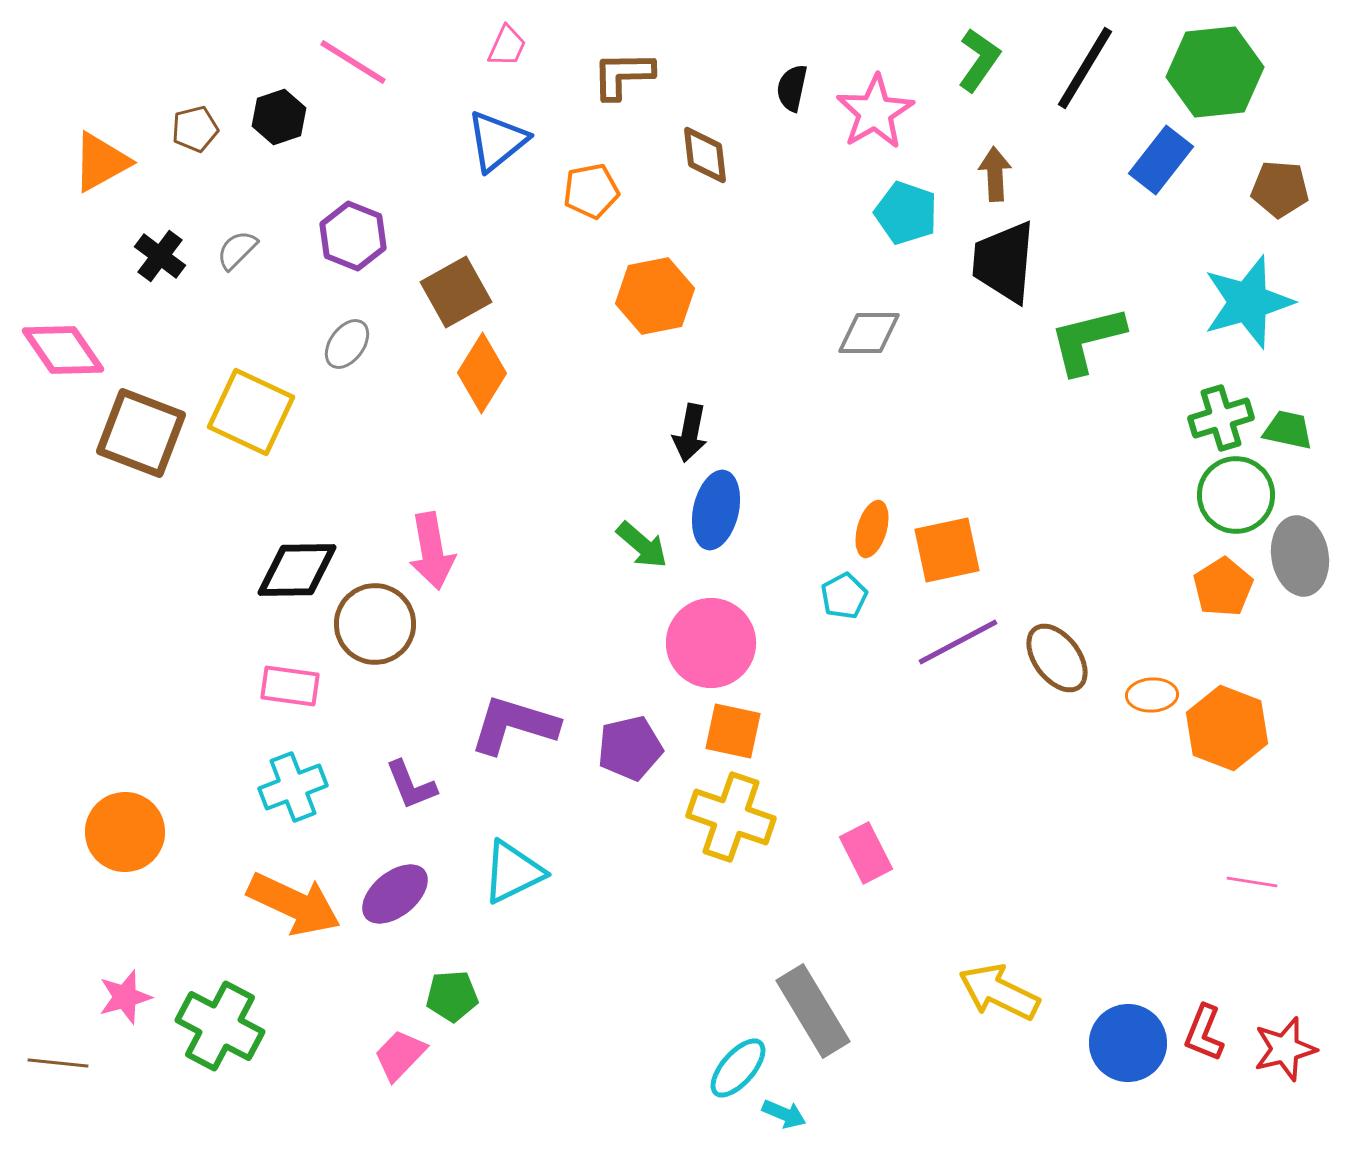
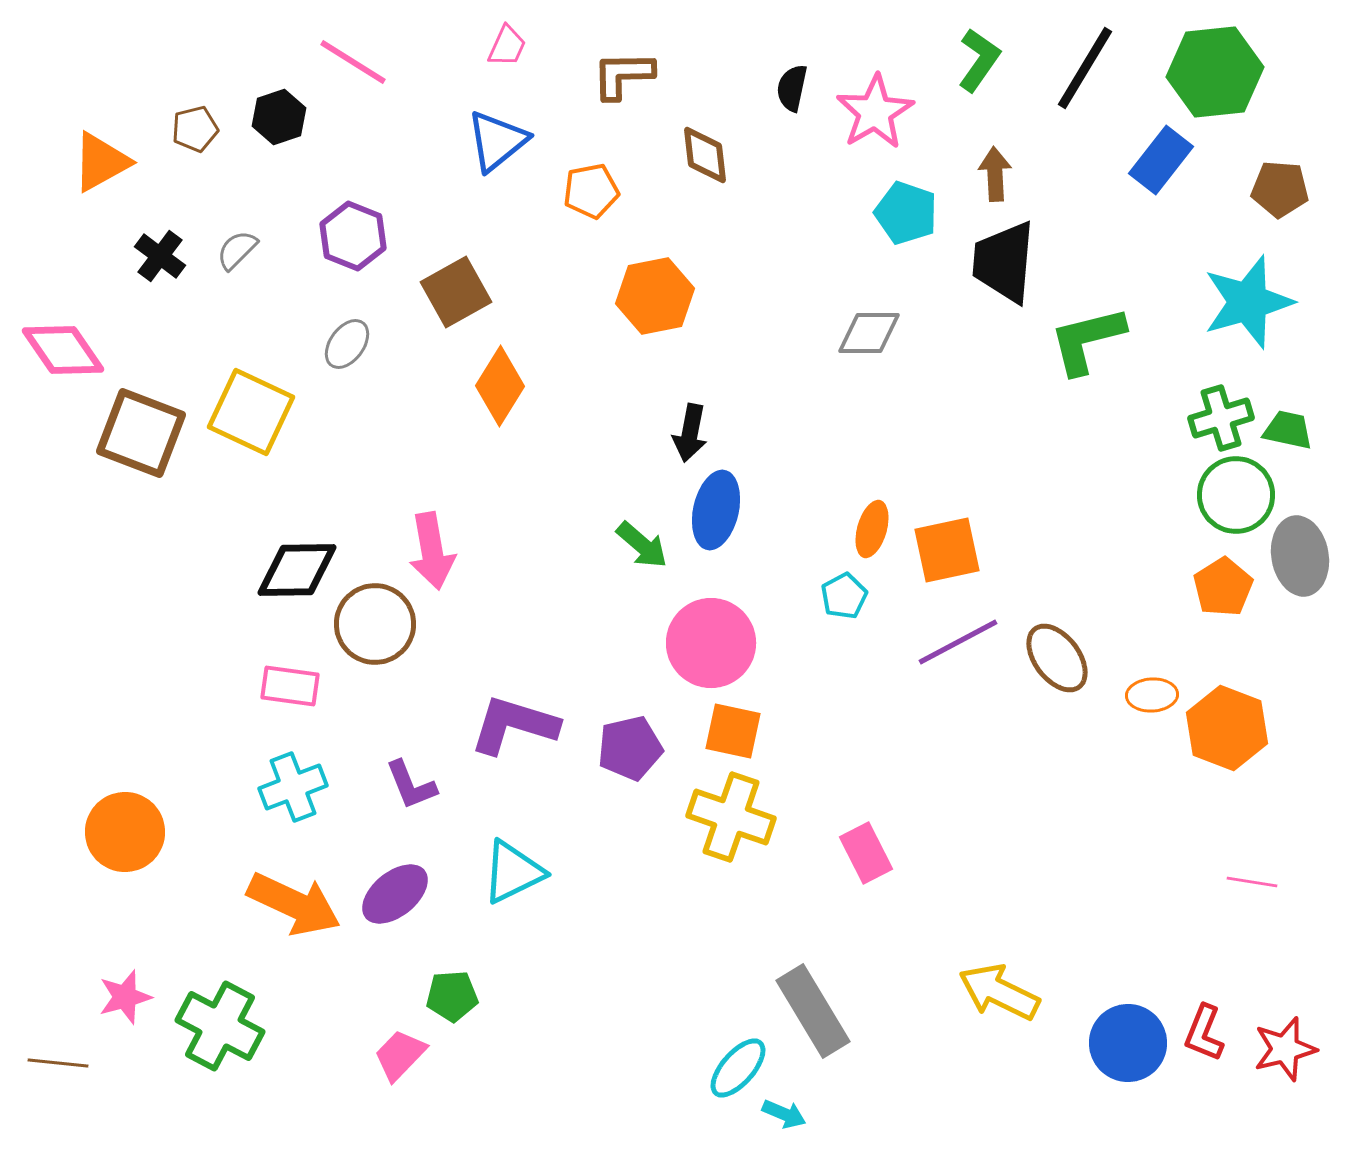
orange diamond at (482, 373): moved 18 px right, 13 px down
